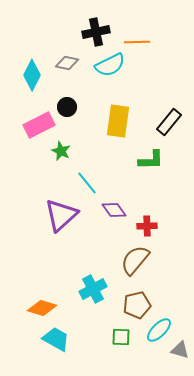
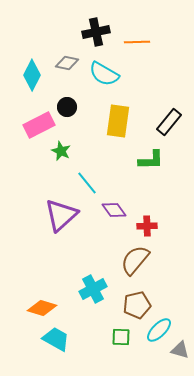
cyan semicircle: moved 6 px left, 9 px down; rotated 56 degrees clockwise
